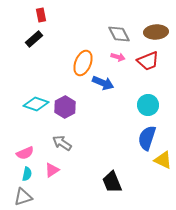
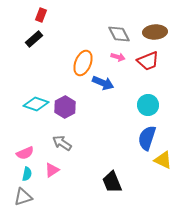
red rectangle: rotated 32 degrees clockwise
brown ellipse: moved 1 px left
